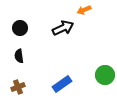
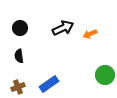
orange arrow: moved 6 px right, 24 px down
blue rectangle: moved 13 px left
